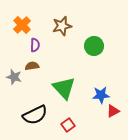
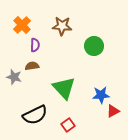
brown star: rotated 18 degrees clockwise
